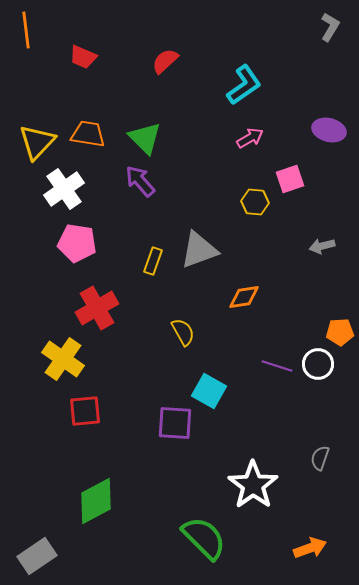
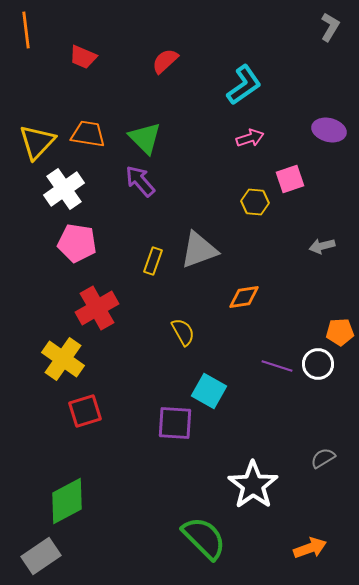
pink arrow: rotated 12 degrees clockwise
red square: rotated 12 degrees counterclockwise
gray semicircle: moved 3 px right; rotated 40 degrees clockwise
green diamond: moved 29 px left
gray rectangle: moved 4 px right
